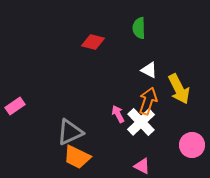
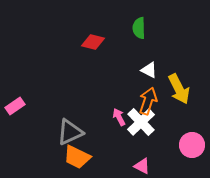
pink arrow: moved 1 px right, 3 px down
